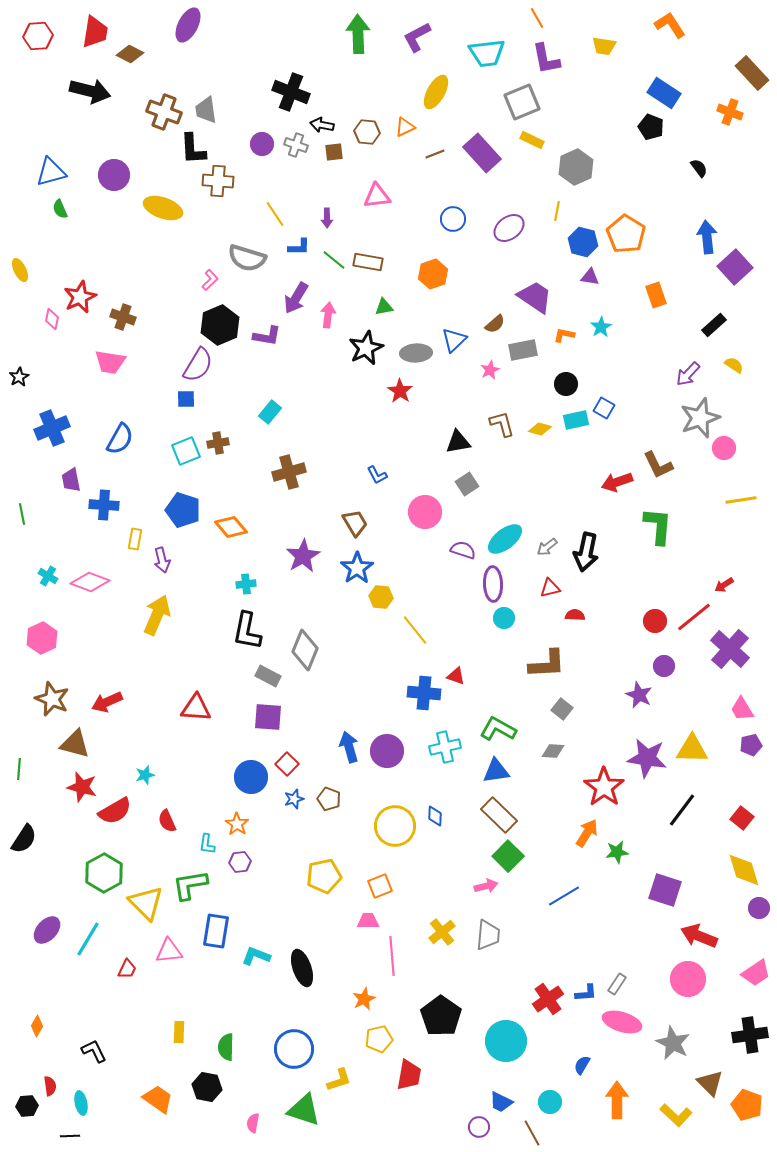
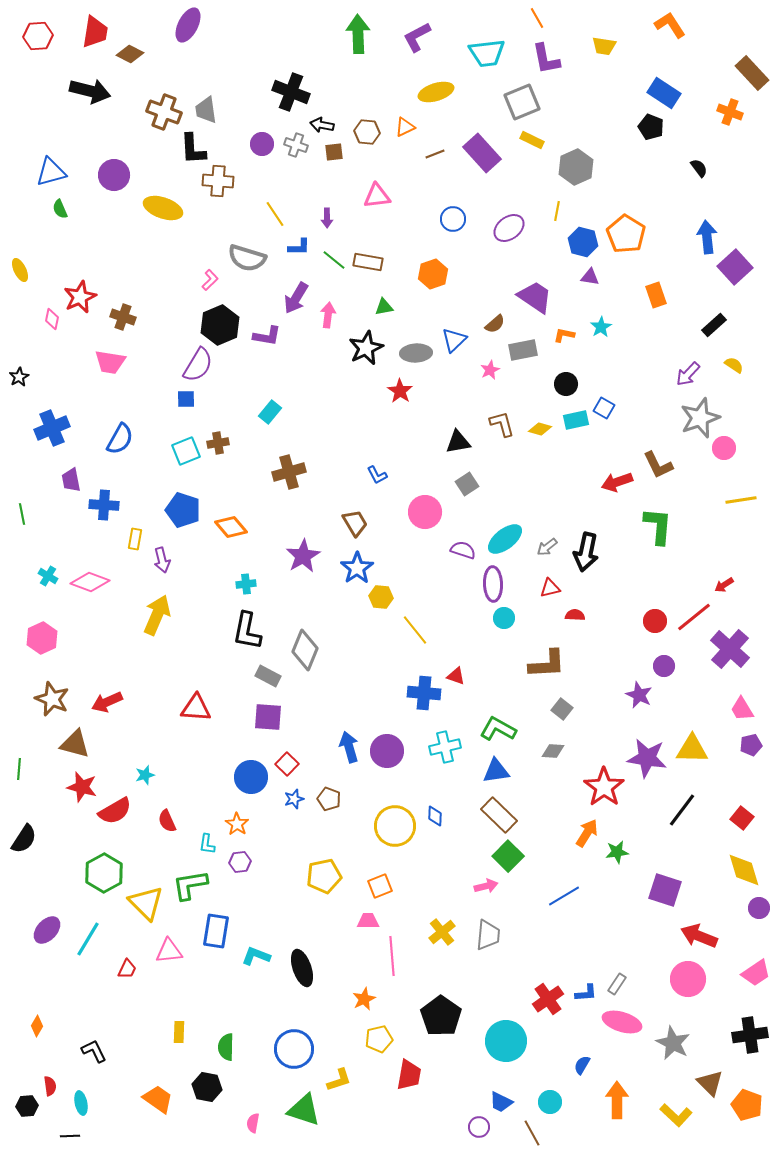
yellow ellipse at (436, 92): rotated 44 degrees clockwise
